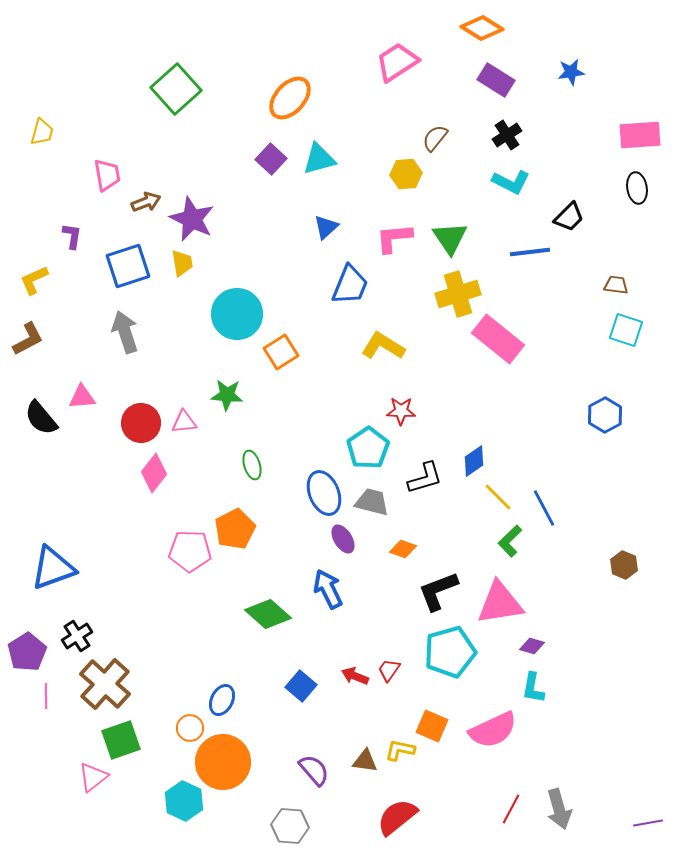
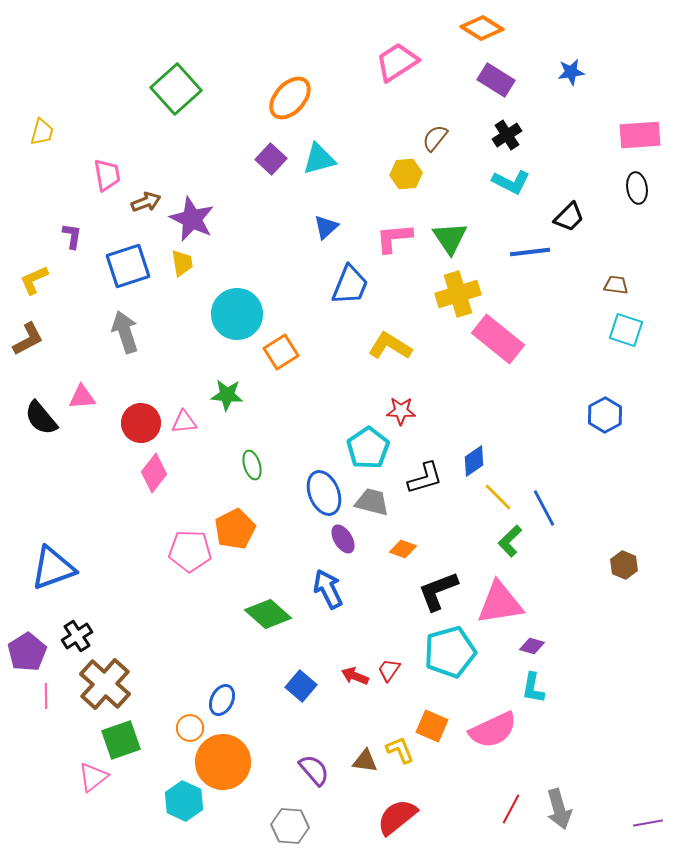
yellow L-shape at (383, 346): moved 7 px right
yellow L-shape at (400, 750): rotated 56 degrees clockwise
